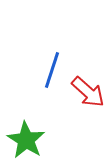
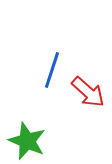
green star: moved 1 px right, 1 px down; rotated 9 degrees counterclockwise
